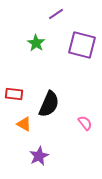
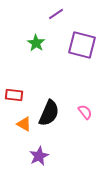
red rectangle: moved 1 px down
black semicircle: moved 9 px down
pink semicircle: moved 11 px up
